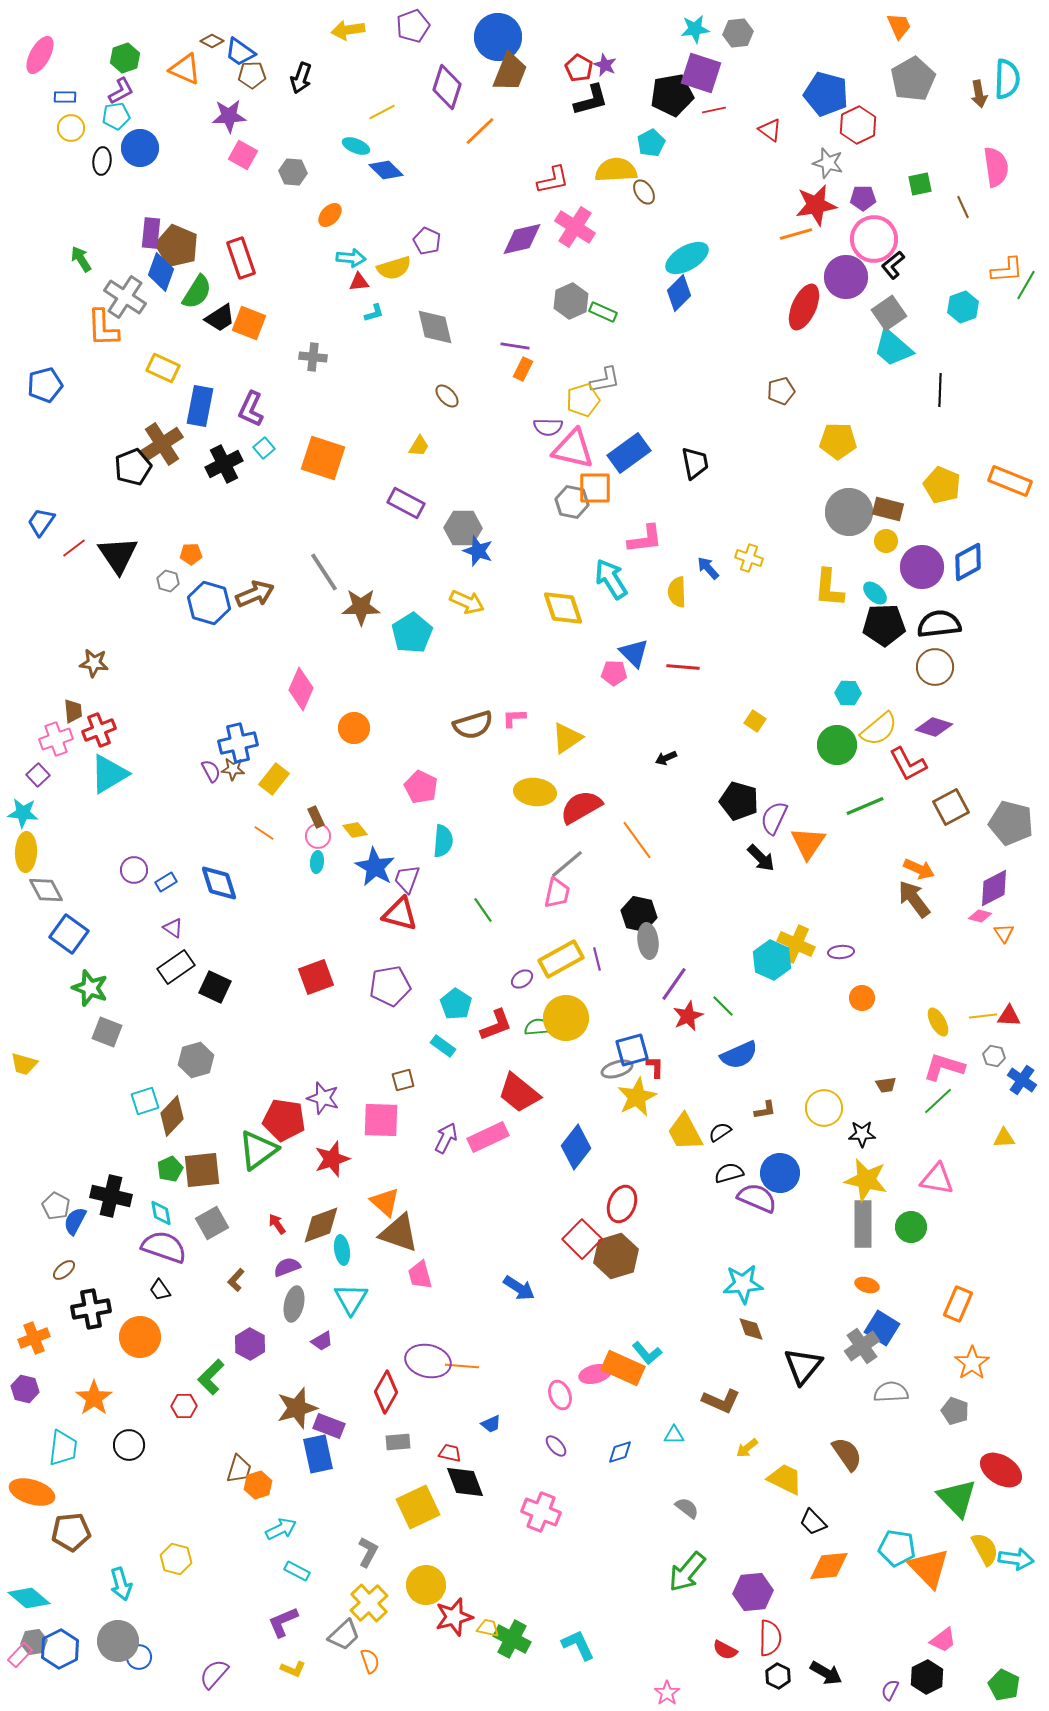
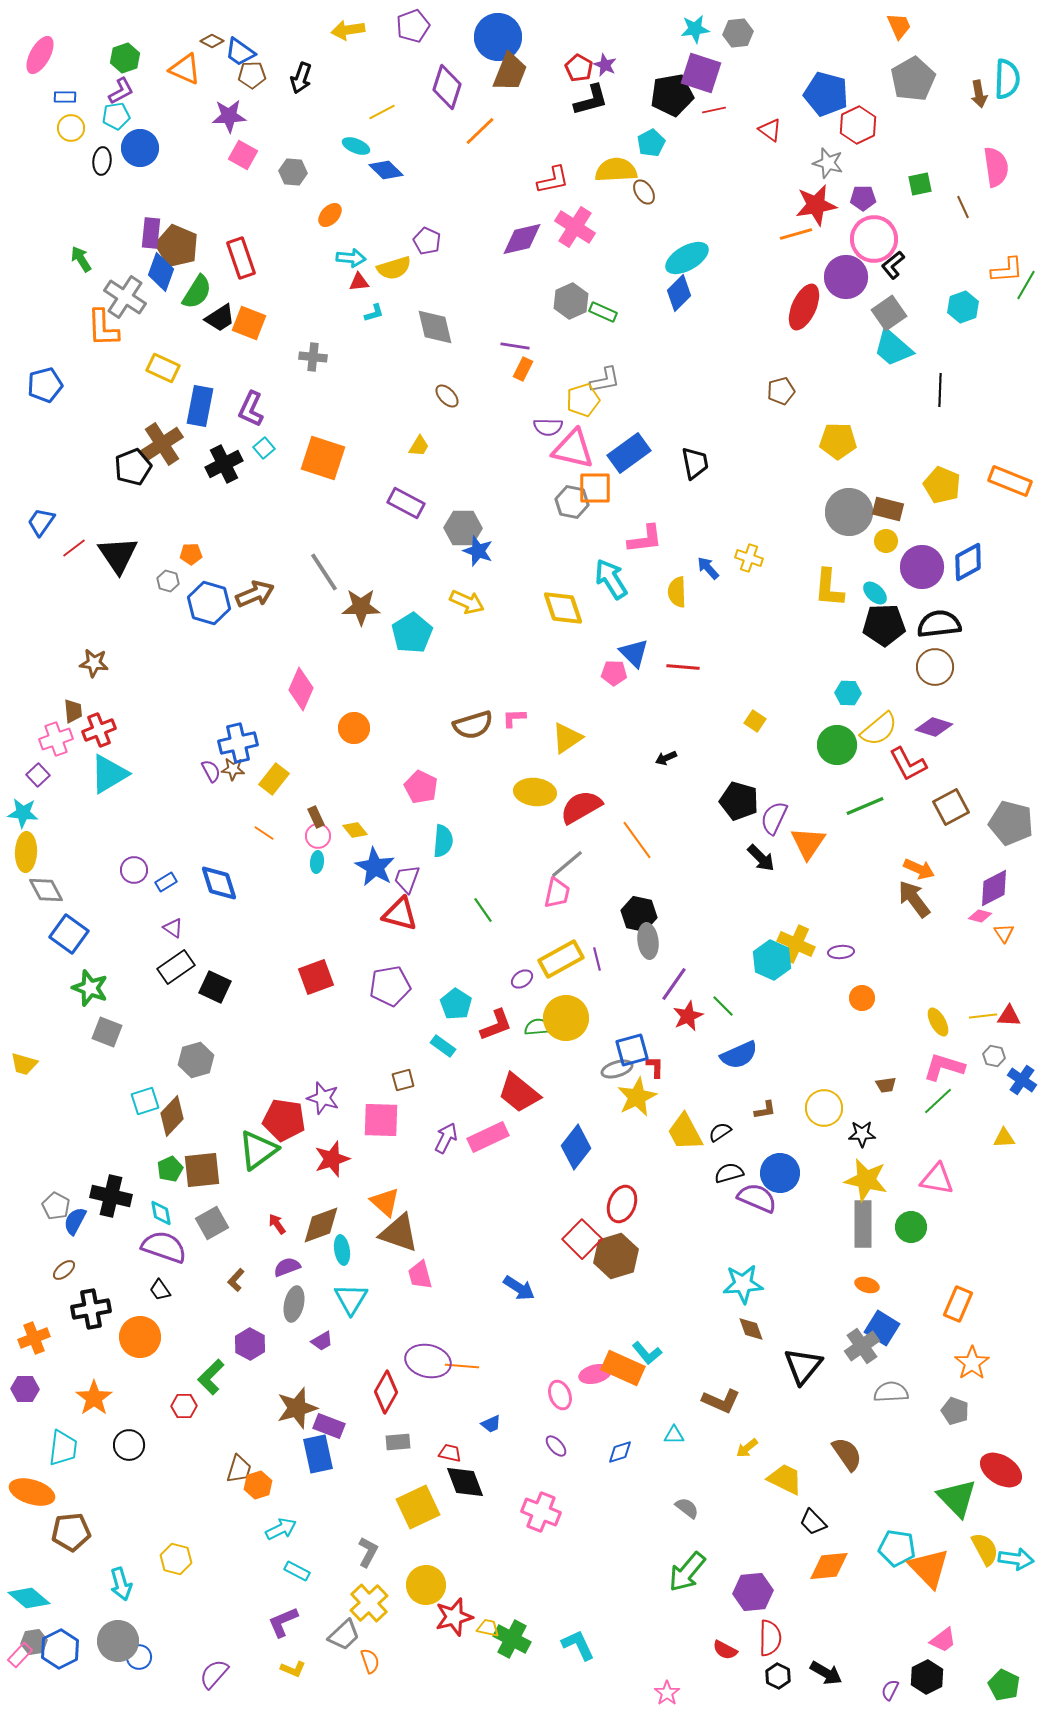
purple hexagon at (25, 1389): rotated 12 degrees counterclockwise
